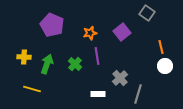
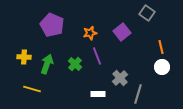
purple line: rotated 12 degrees counterclockwise
white circle: moved 3 px left, 1 px down
